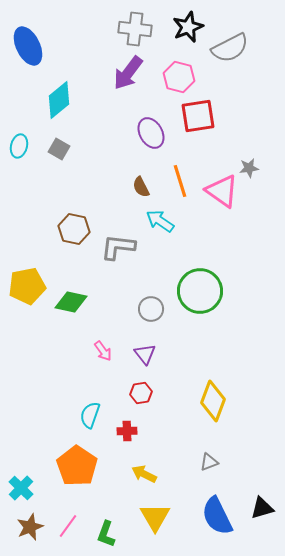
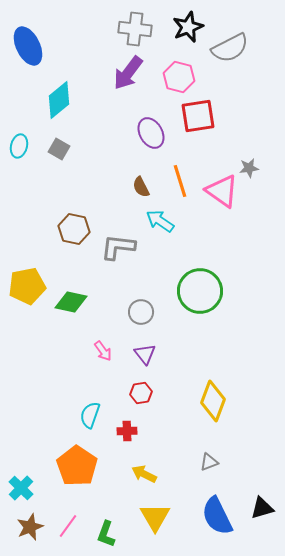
gray circle: moved 10 px left, 3 px down
